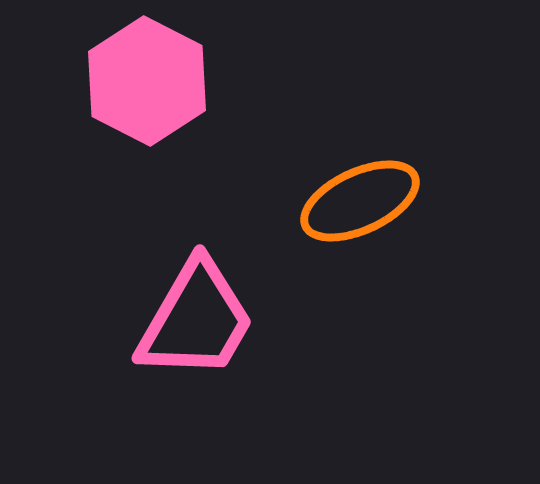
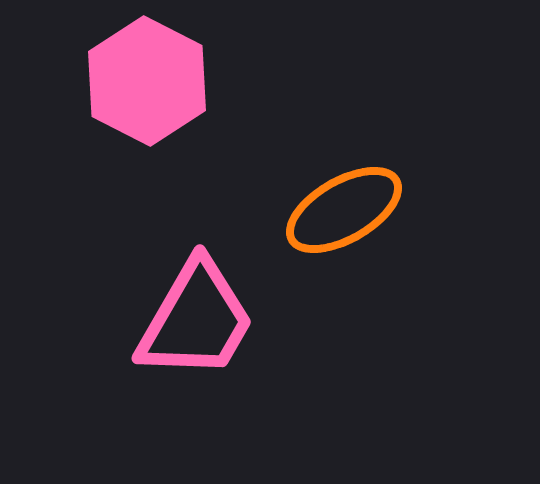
orange ellipse: moved 16 px left, 9 px down; rotated 5 degrees counterclockwise
